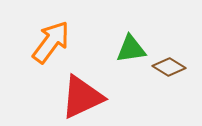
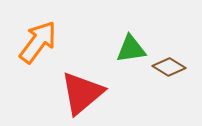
orange arrow: moved 13 px left
red triangle: moved 4 px up; rotated 15 degrees counterclockwise
